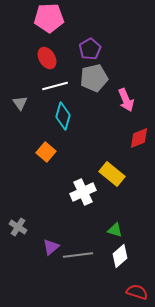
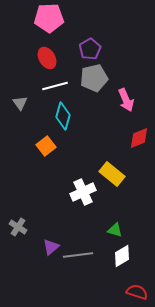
orange square: moved 6 px up; rotated 12 degrees clockwise
white diamond: moved 2 px right; rotated 10 degrees clockwise
